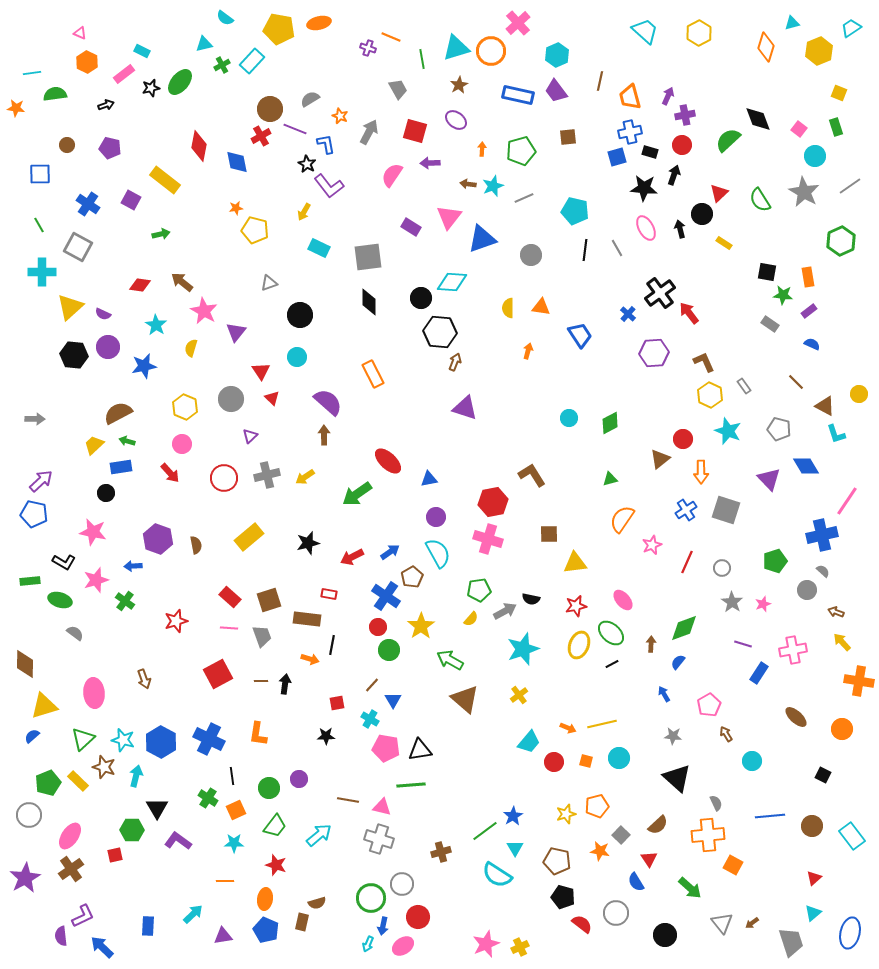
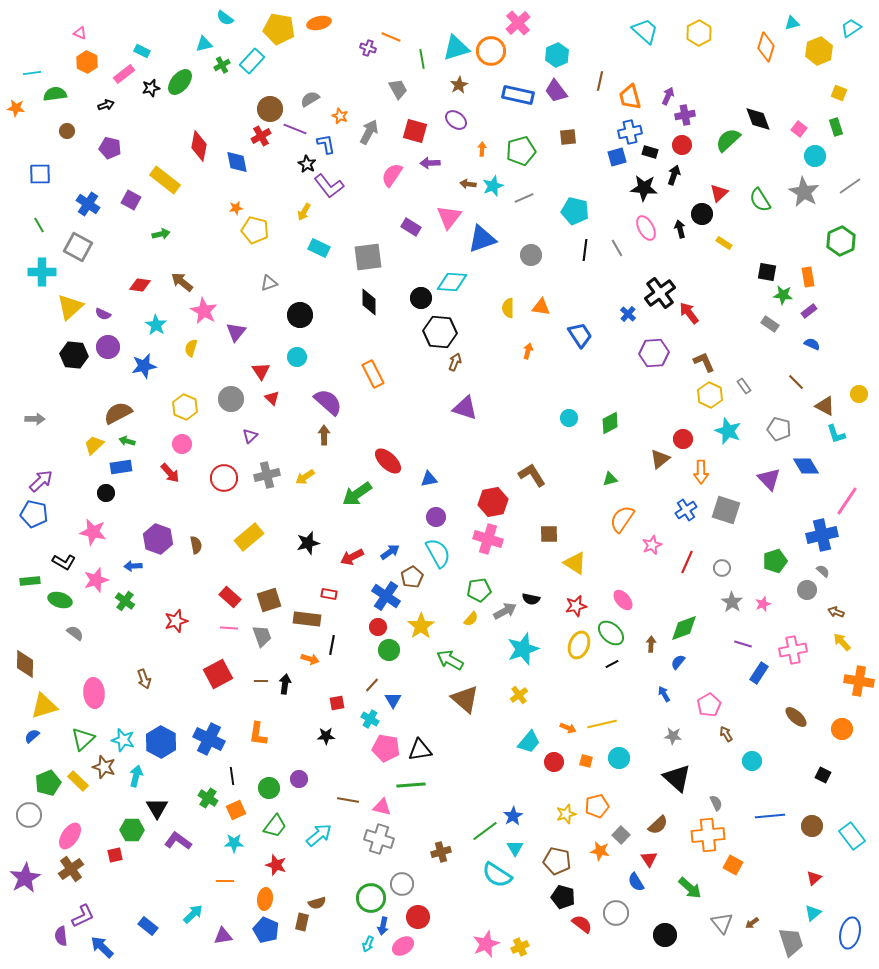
brown circle at (67, 145): moved 14 px up
yellow triangle at (575, 563): rotated 40 degrees clockwise
blue rectangle at (148, 926): rotated 54 degrees counterclockwise
